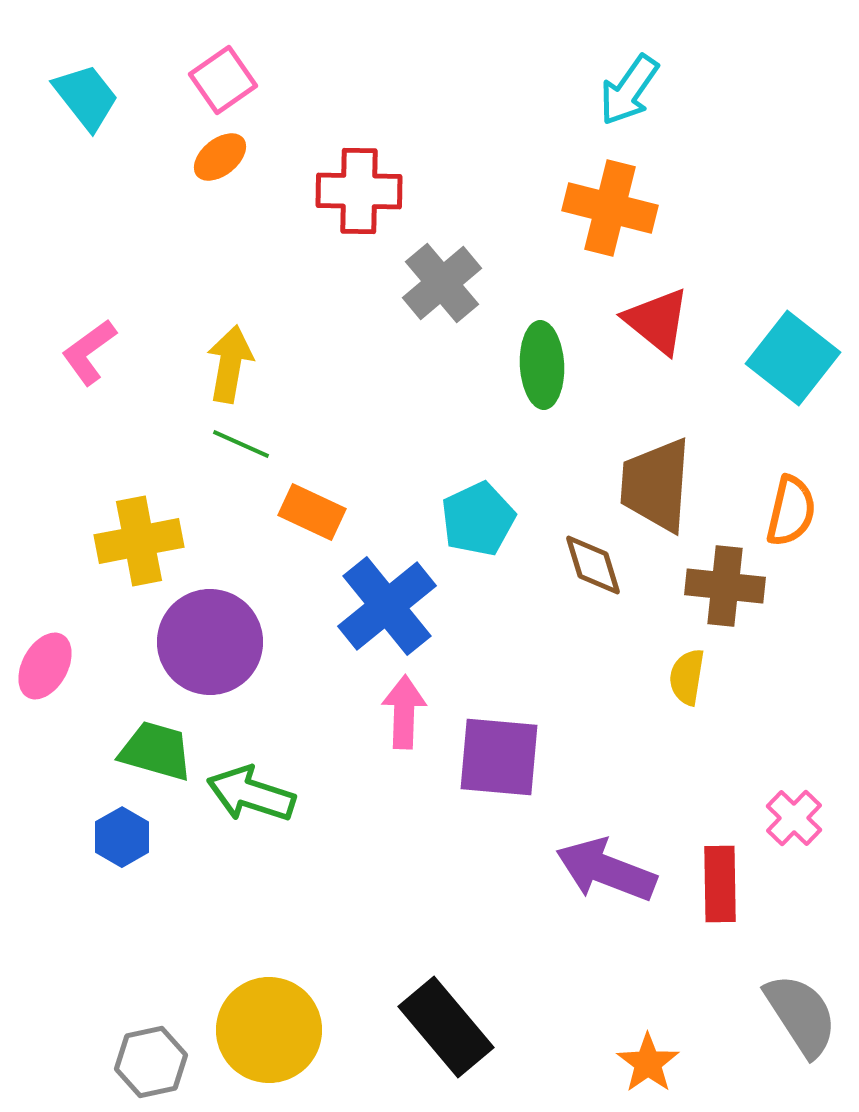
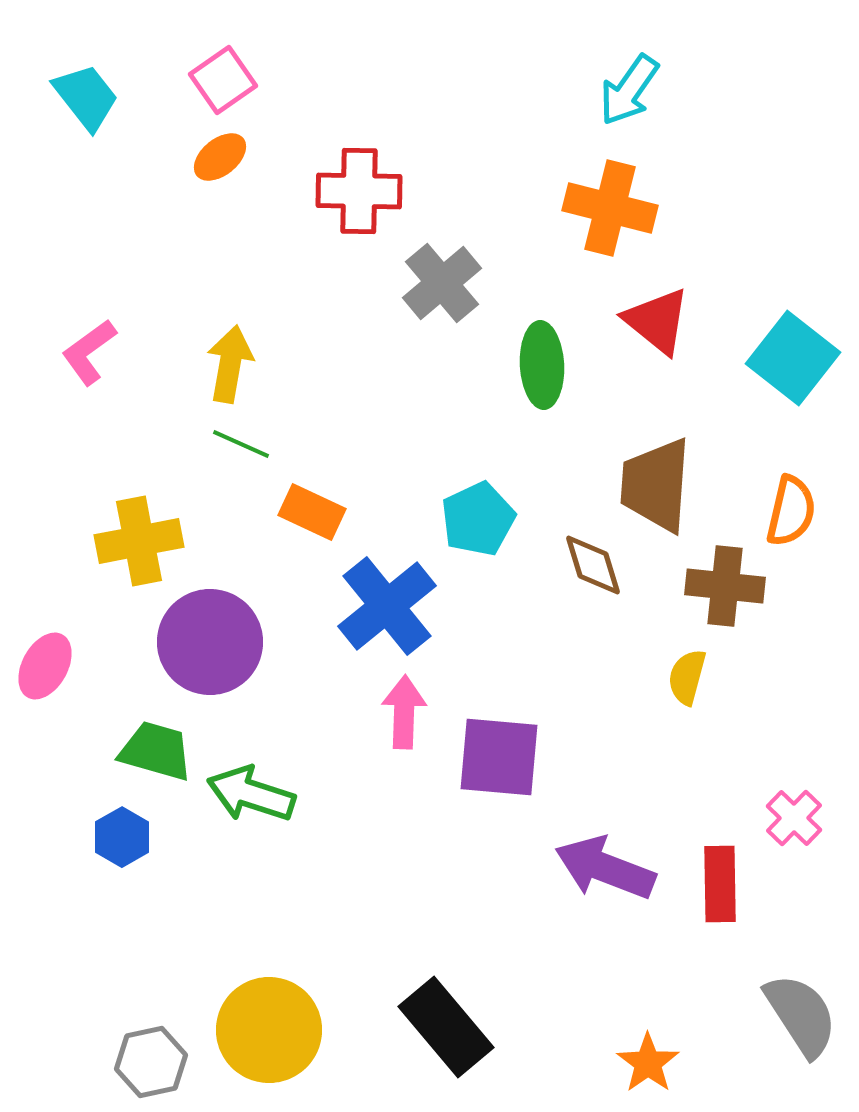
yellow semicircle: rotated 6 degrees clockwise
purple arrow: moved 1 px left, 2 px up
